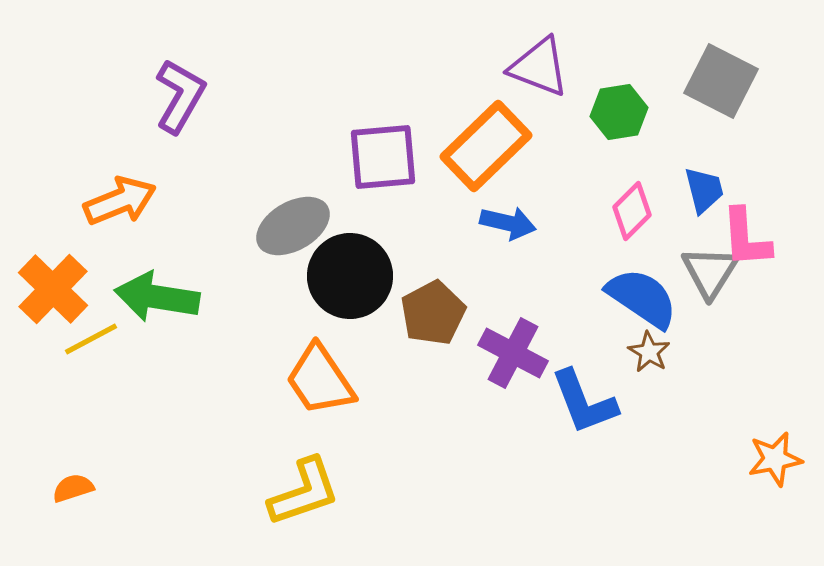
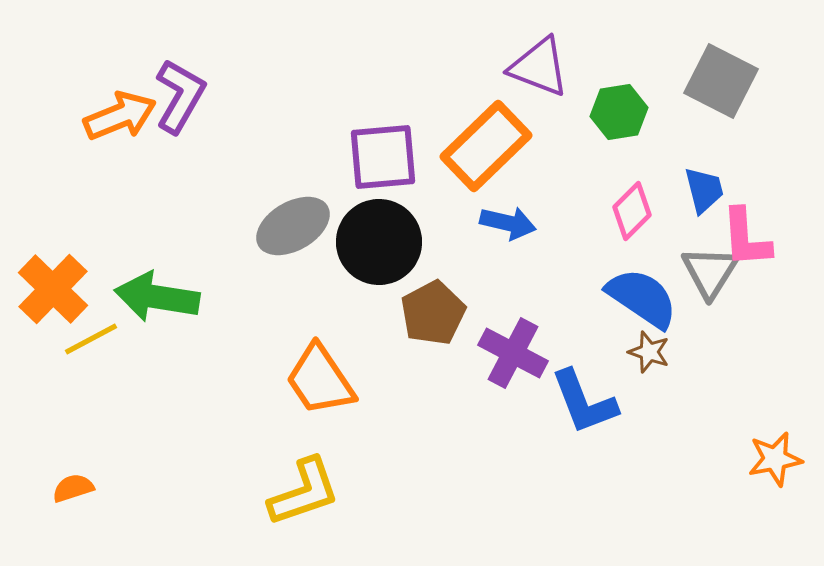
orange arrow: moved 85 px up
black circle: moved 29 px right, 34 px up
brown star: rotated 12 degrees counterclockwise
